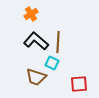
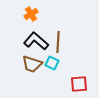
brown trapezoid: moved 4 px left, 13 px up
